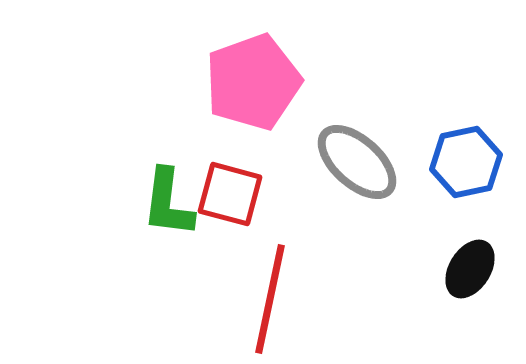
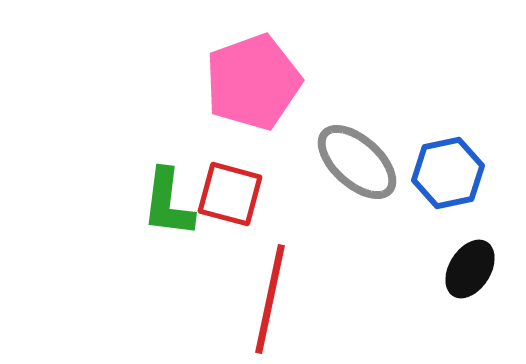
blue hexagon: moved 18 px left, 11 px down
